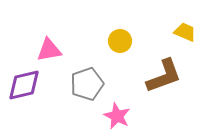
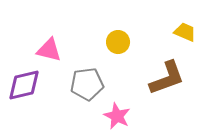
yellow circle: moved 2 px left, 1 px down
pink triangle: rotated 24 degrees clockwise
brown L-shape: moved 3 px right, 2 px down
gray pentagon: rotated 12 degrees clockwise
